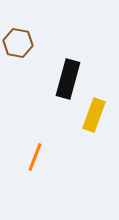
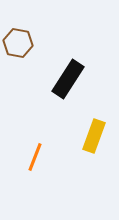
black rectangle: rotated 18 degrees clockwise
yellow rectangle: moved 21 px down
